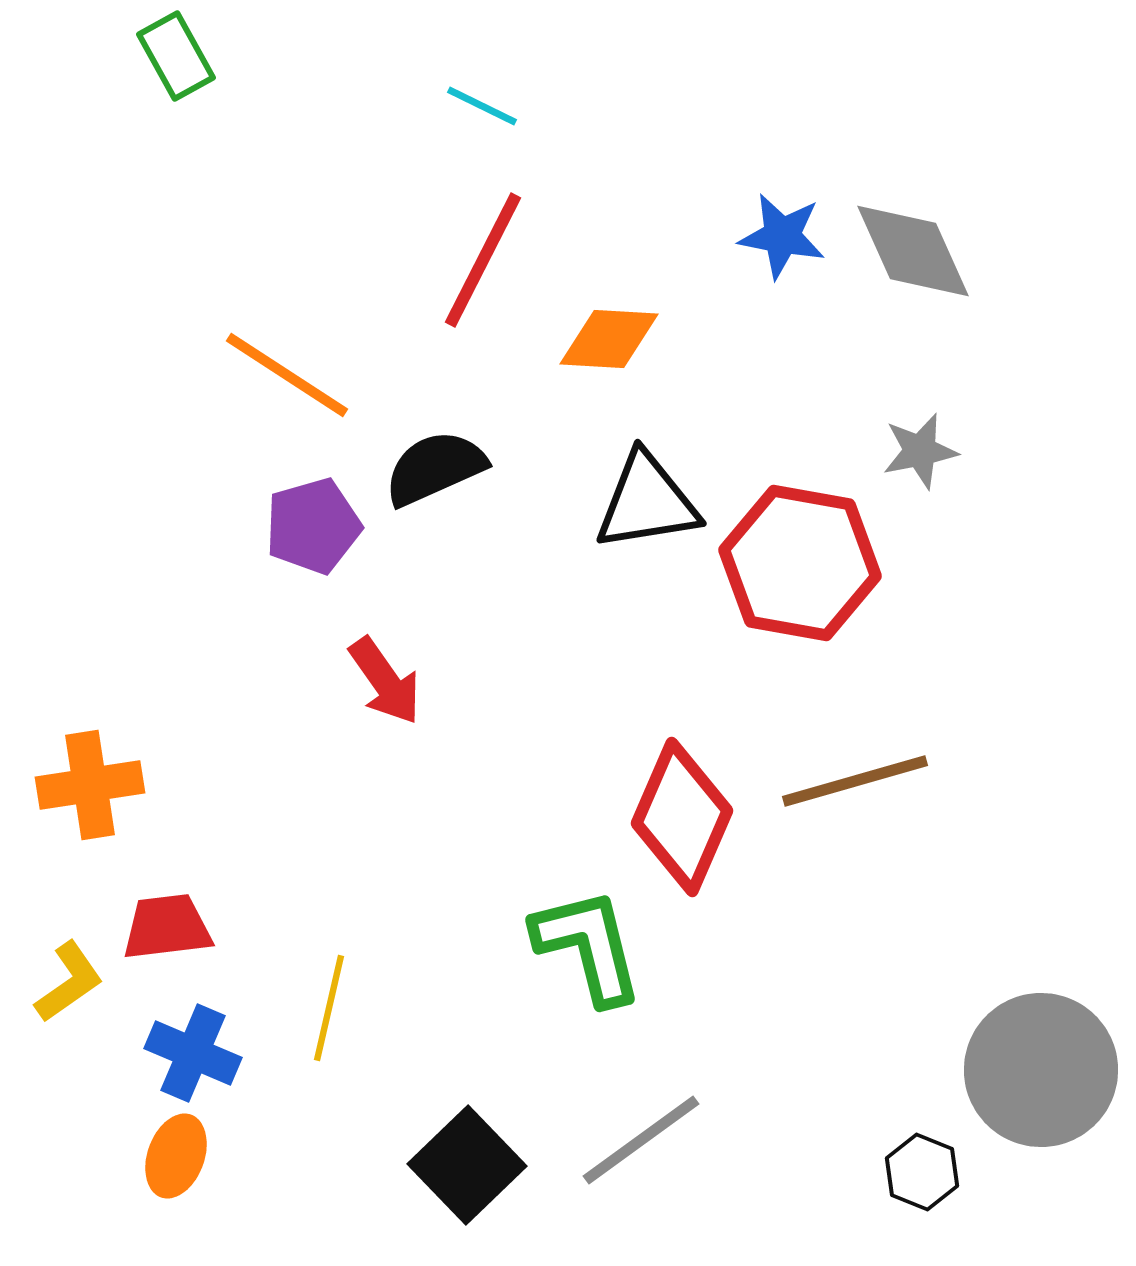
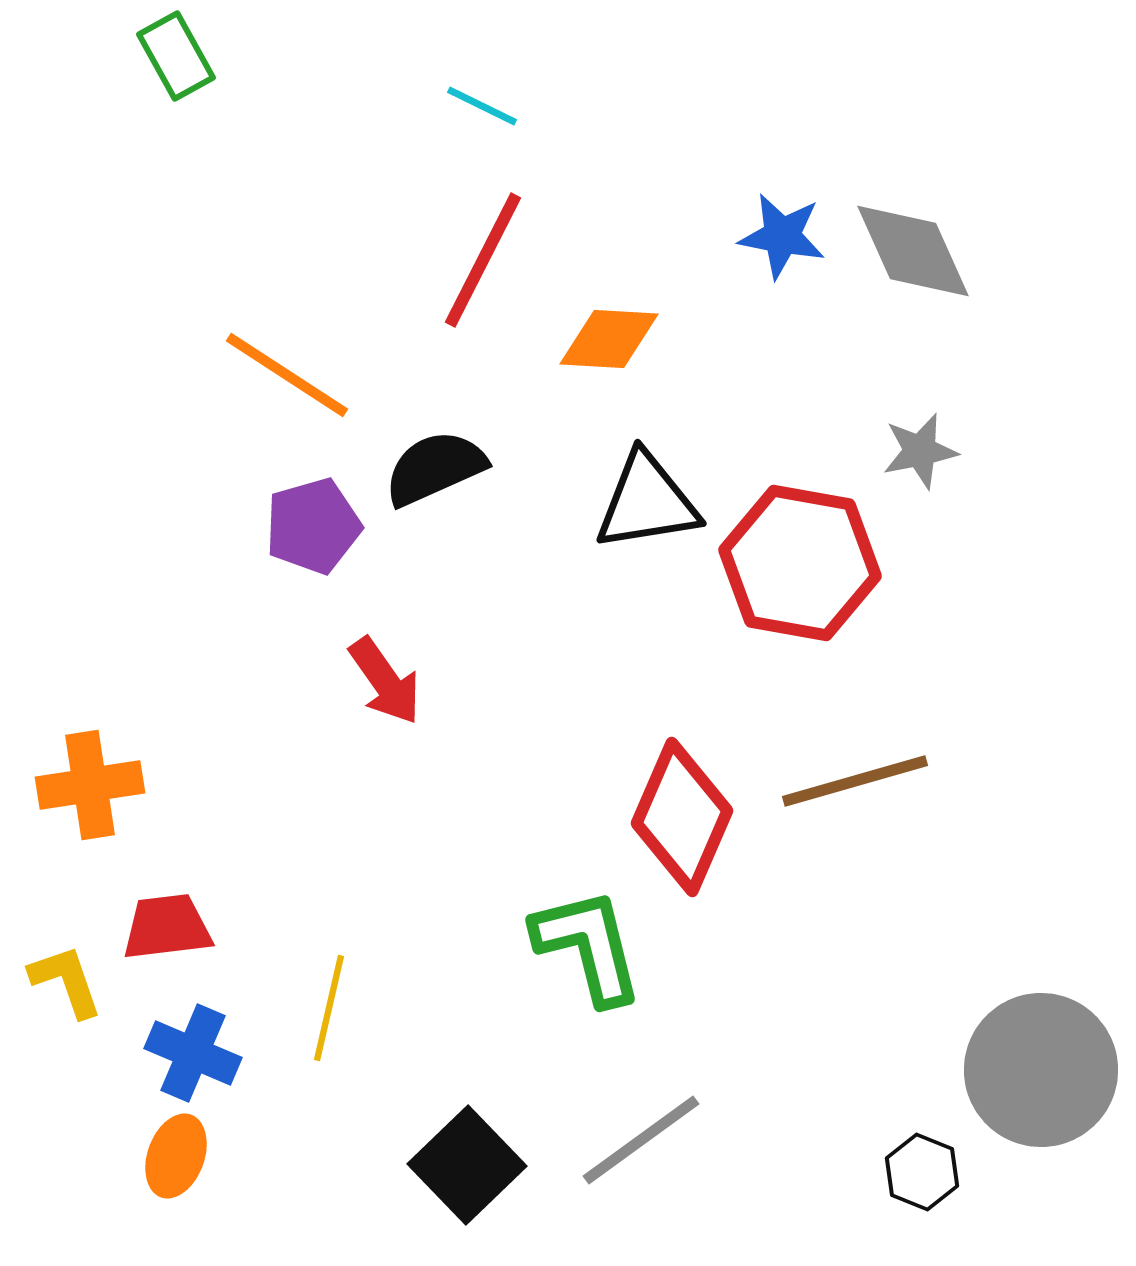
yellow L-shape: moved 3 px left, 1 px up; rotated 74 degrees counterclockwise
